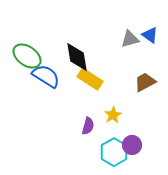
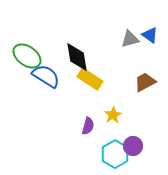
purple circle: moved 1 px right, 1 px down
cyan hexagon: moved 1 px right, 2 px down
